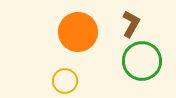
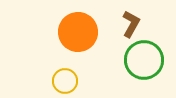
green circle: moved 2 px right, 1 px up
